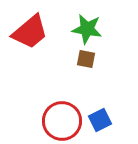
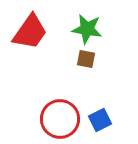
red trapezoid: rotated 15 degrees counterclockwise
red circle: moved 2 px left, 2 px up
